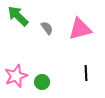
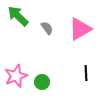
pink triangle: rotated 15 degrees counterclockwise
